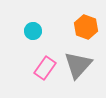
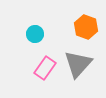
cyan circle: moved 2 px right, 3 px down
gray triangle: moved 1 px up
